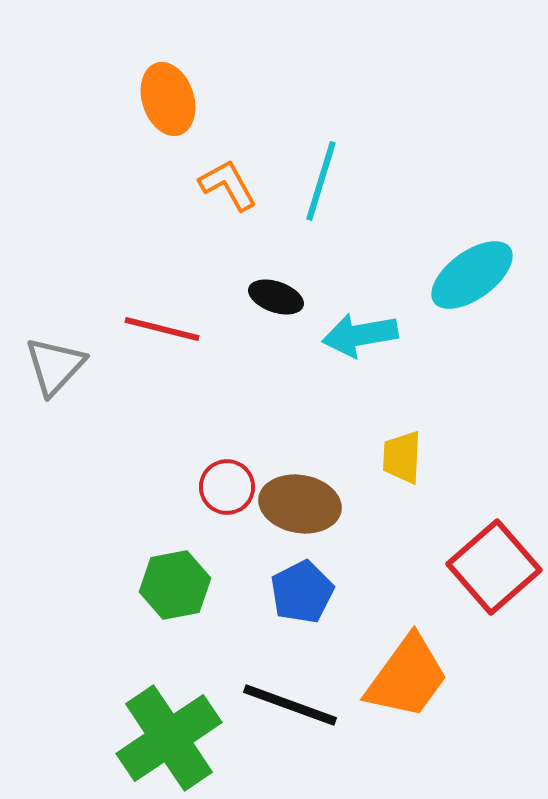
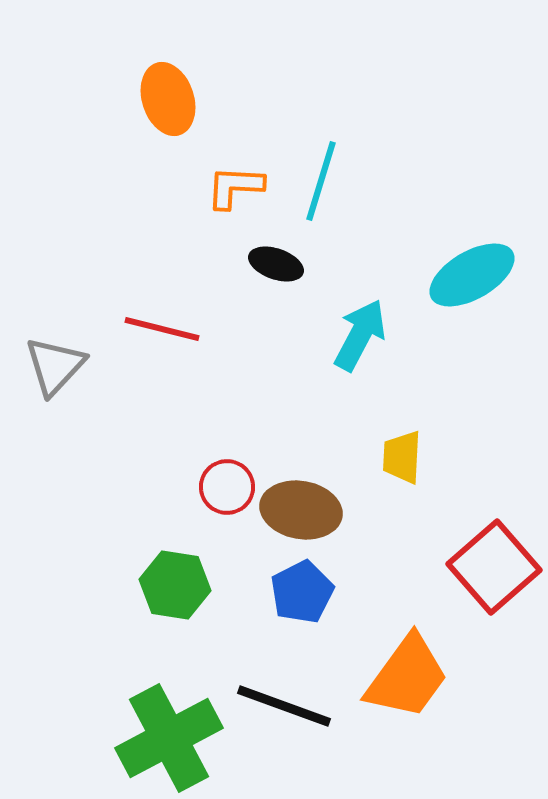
orange L-shape: moved 7 px right, 2 px down; rotated 58 degrees counterclockwise
cyan ellipse: rotated 6 degrees clockwise
black ellipse: moved 33 px up
cyan arrow: rotated 128 degrees clockwise
brown ellipse: moved 1 px right, 6 px down
green hexagon: rotated 20 degrees clockwise
black line: moved 6 px left, 1 px down
green cross: rotated 6 degrees clockwise
